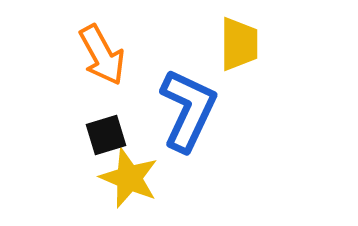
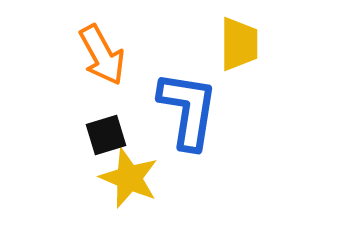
blue L-shape: rotated 16 degrees counterclockwise
